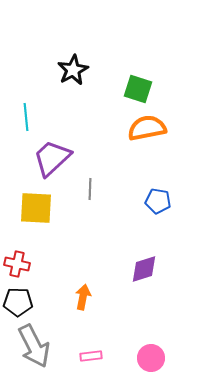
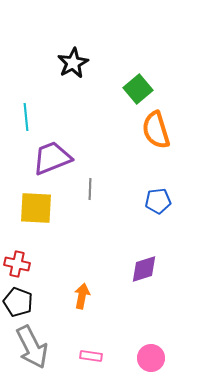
black star: moved 7 px up
green square: rotated 32 degrees clockwise
orange semicircle: moved 9 px right, 2 px down; rotated 96 degrees counterclockwise
purple trapezoid: rotated 21 degrees clockwise
blue pentagon: rotated 15 degrees counterclockwise
orange arrow: moved 1 px left, 1 px up
black pentagon: rotated 20 degrees clockwise
gray arrow: moved 2 px left, 1 px down
pink rectangle: rotated 15 degrees clockwise
